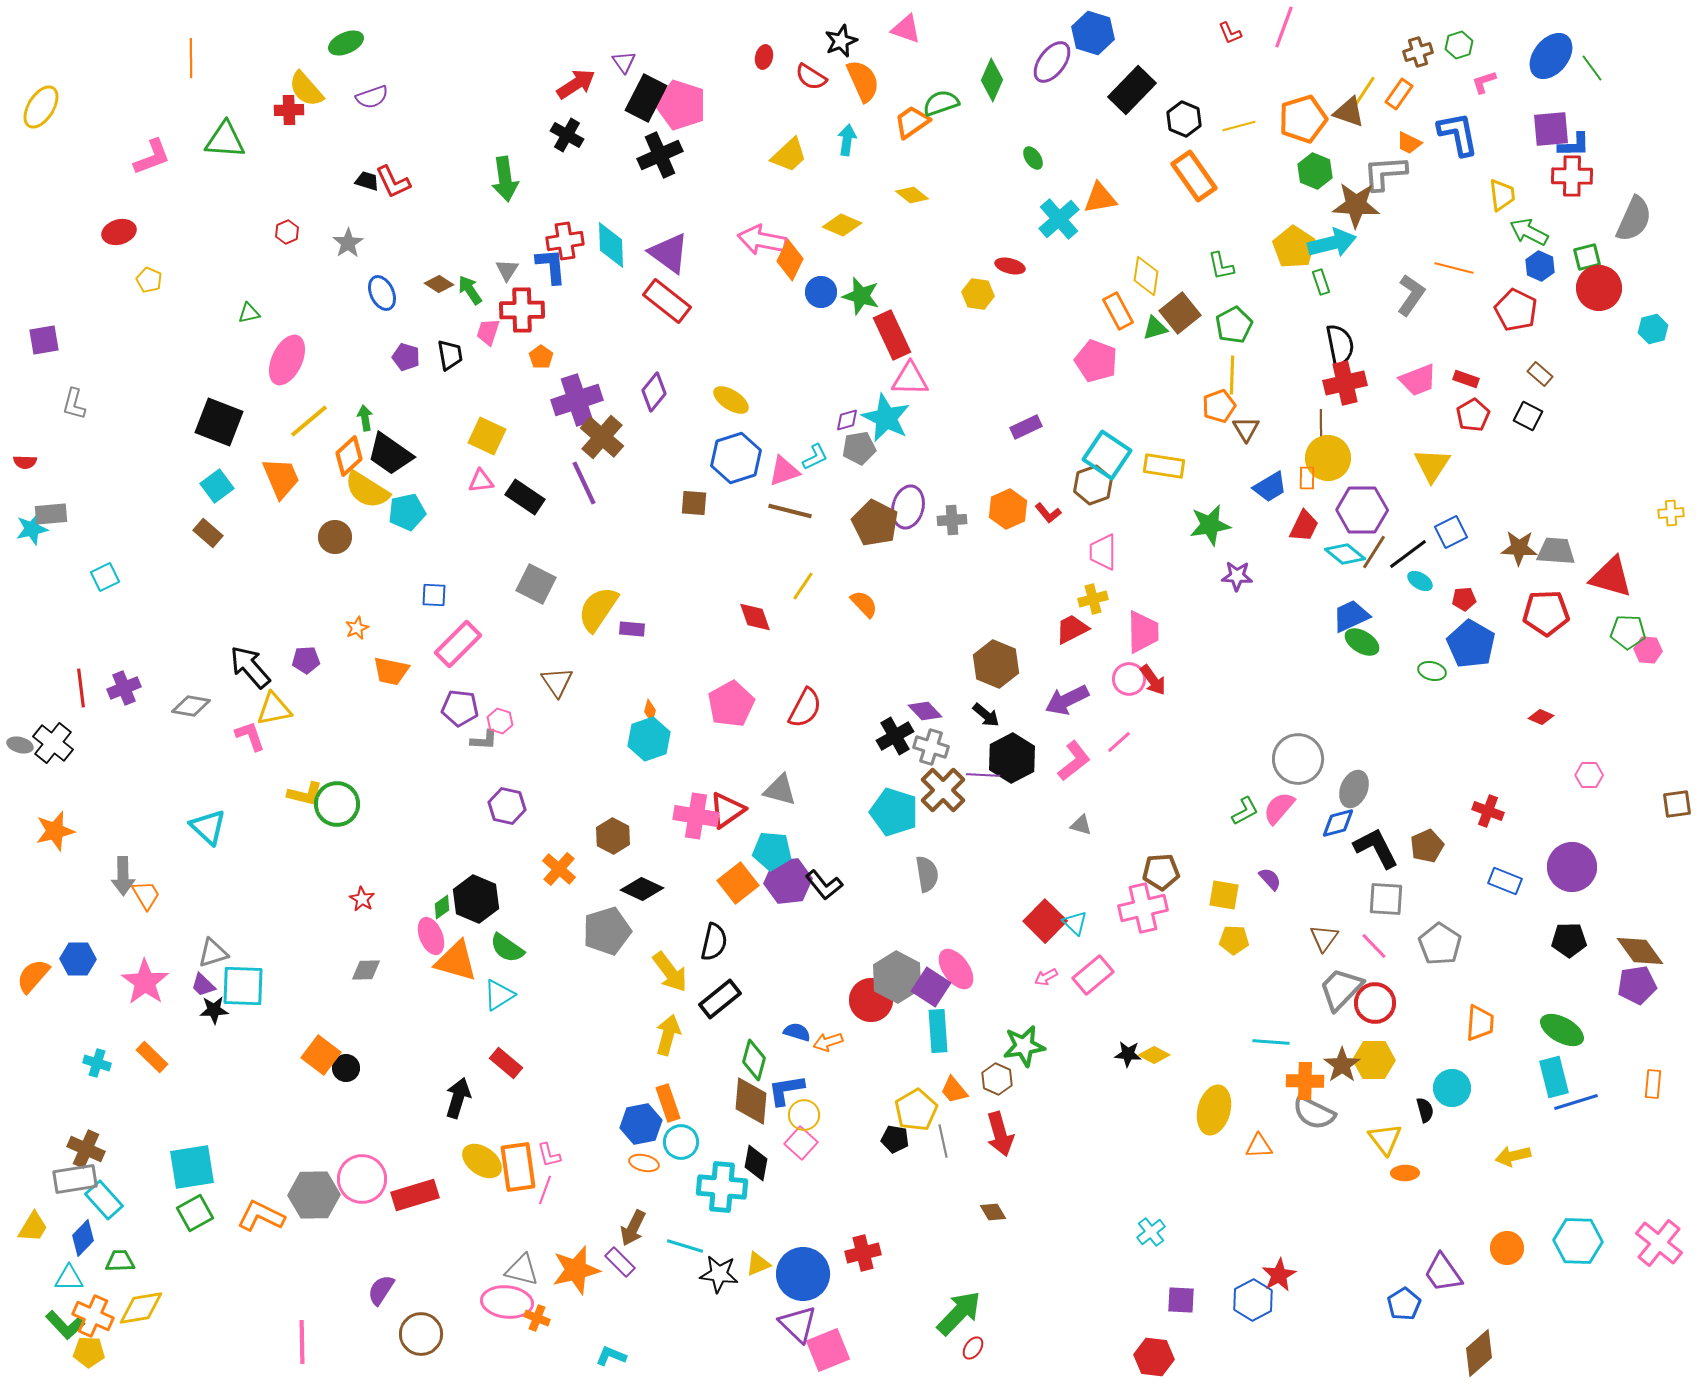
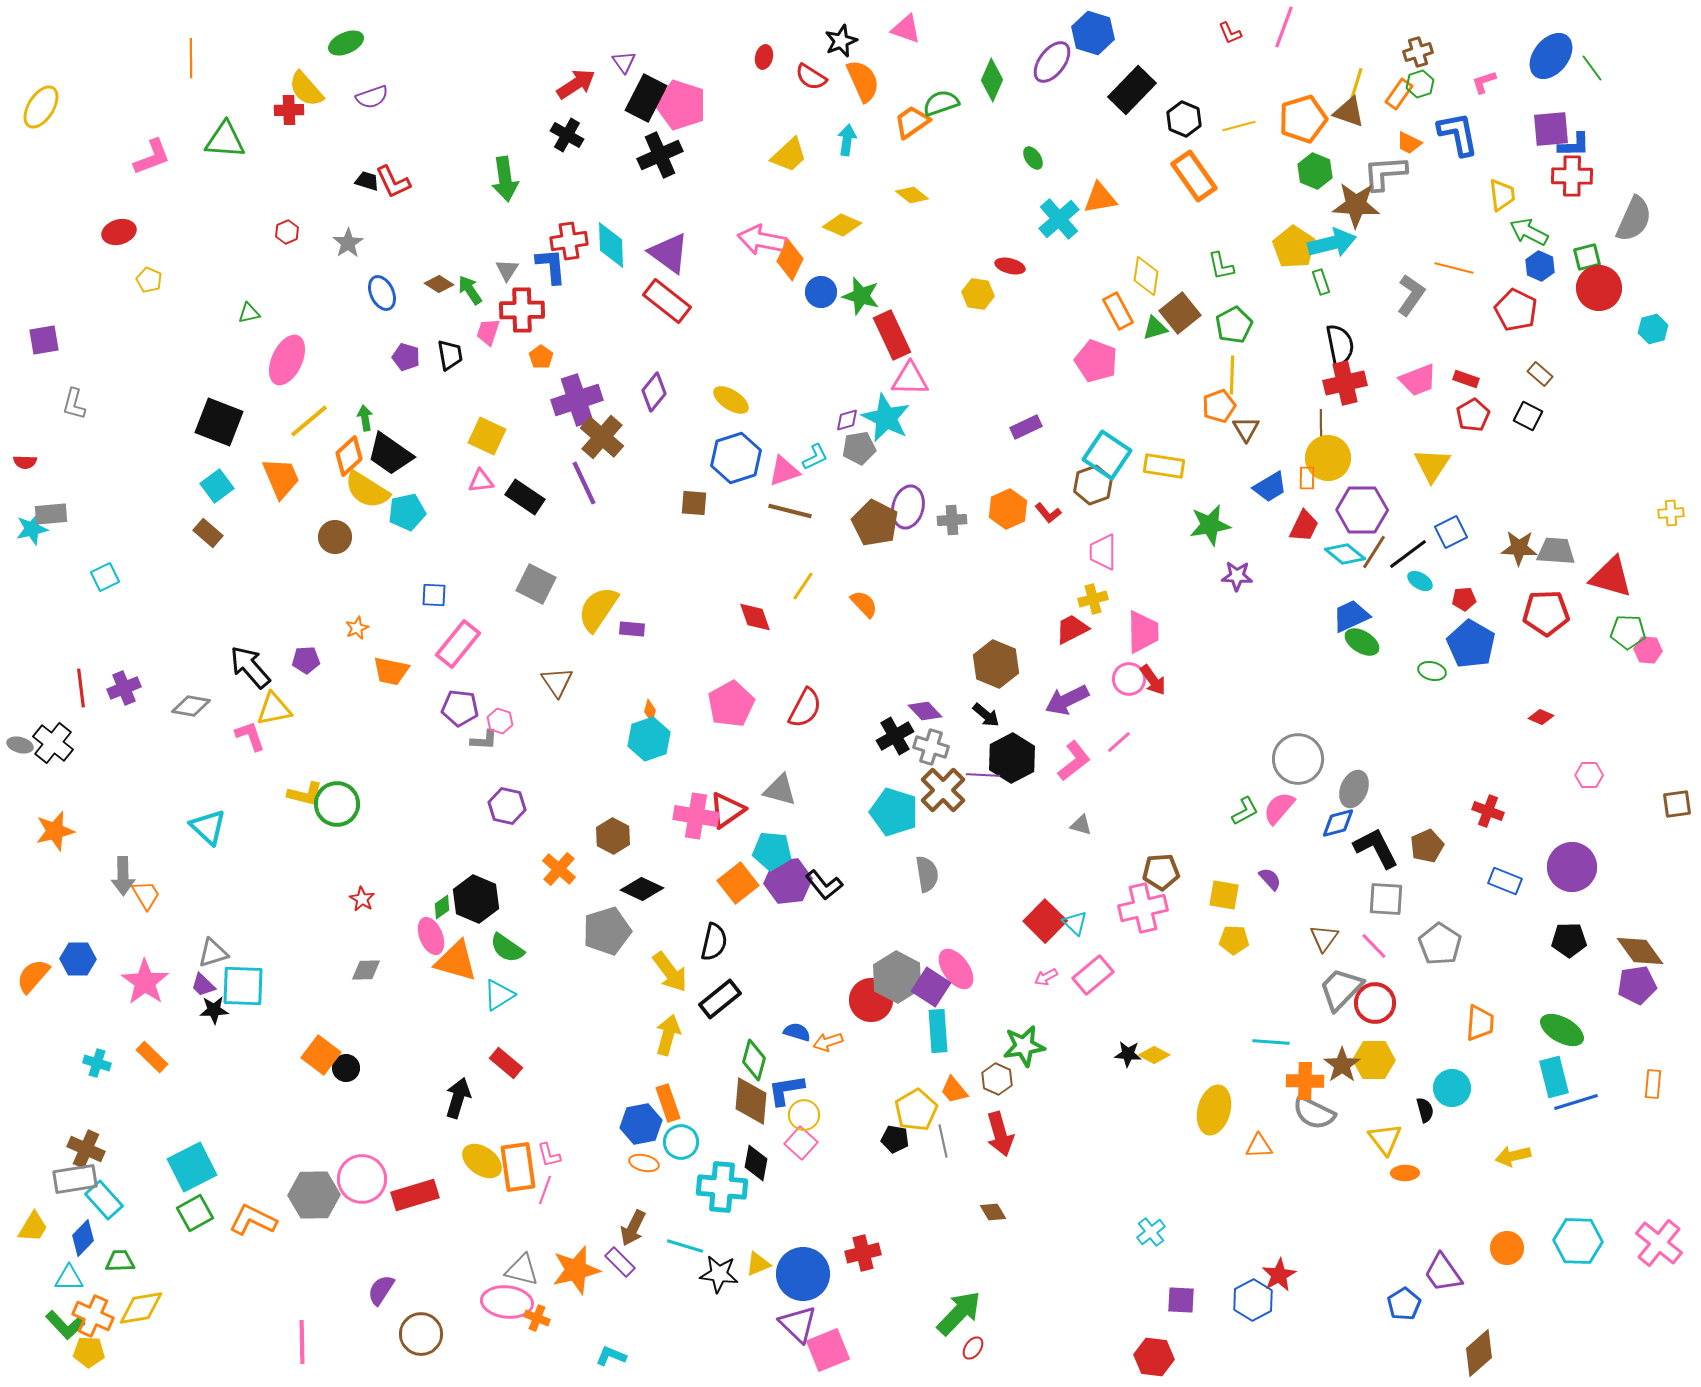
green hexagon at (1459, 45): moved 39 px left, 39 px down
yellow line at (1364, 92): moved 8 px left, 7 px up; rotated 16 degrees counterclockwise
red cross at (565, 241): moved 4 px right
pink rectangle at (458, 644): rotated 6 degrees counterclockwise
cyan square at (192, 1167): rotated 18 degrees counterclockwise
orange L-shape at (261, 1216): moved 8 px left, 4 px down
